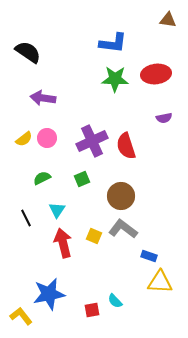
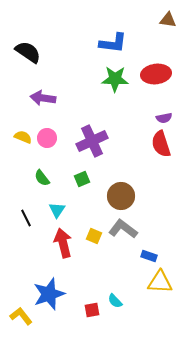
yellow semicircle: moved 1 px left, 2 px up; rotated 120 degrees counterclockwise
red semicircle: moved 35 px right, 2 px up
green semicircle: rotated 102 degrees counterclockwise
blue star: rotated 8 degrees counterclockwise
